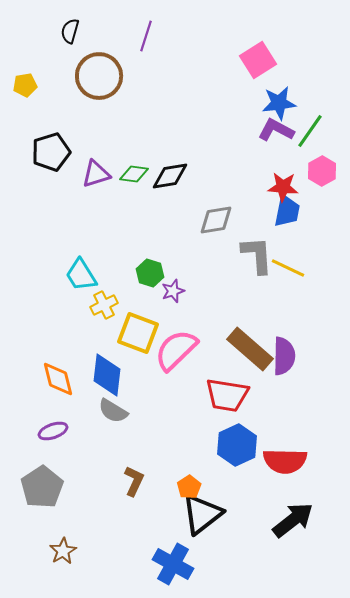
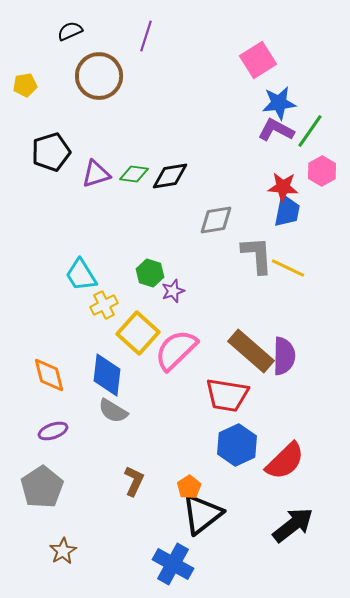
black semicircle: rotated 50 degrees clockwise
yellow square: rotated 21 degrees clockwise
brown rectangle: moved 1 px right, 2 px down
orange diamond: moved 9 px left, 4 px up
red semicircle: rotated 45 degrees counterclockwise
black arrow: moved 5 px down
